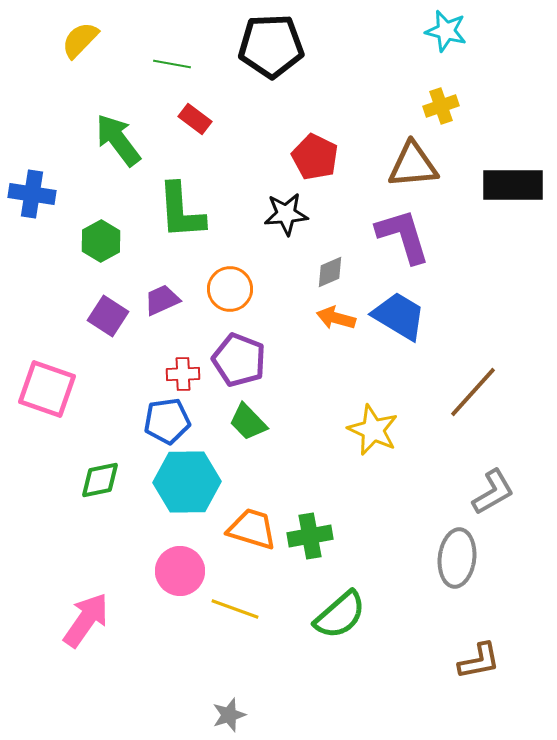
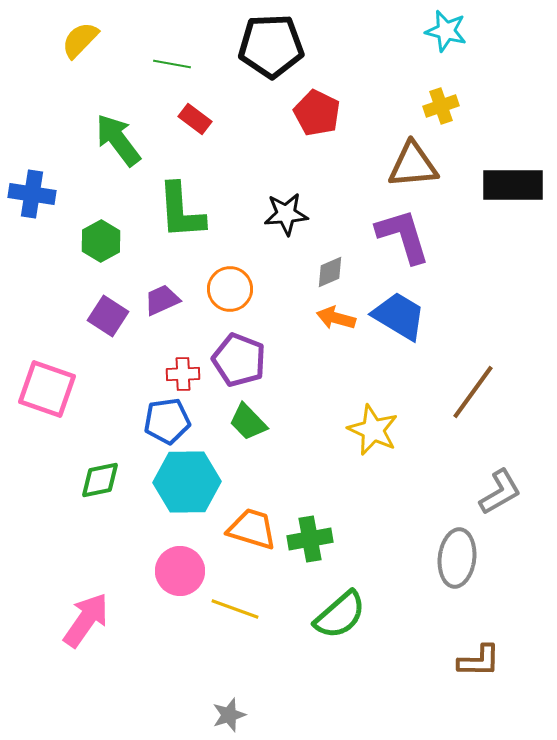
red pentagon: moved 2 px right, 44 px up
brown line: rotated 6 degrees counterclockwise
gray L-shape: moved 7 px right
green cross: moved 3 px down
brown L-shape: rotated 12 degrees clockwise
